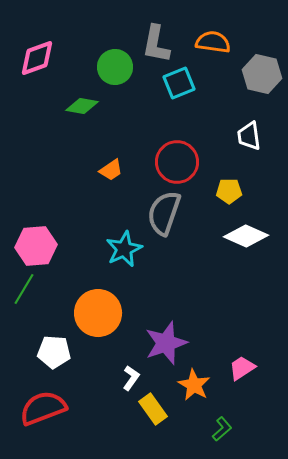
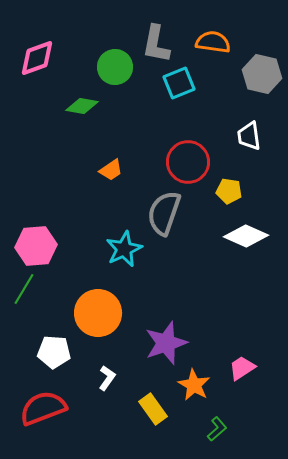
red circle: moved 11 px right
yellow pentagon: rotated 10 degrees clockwise
white L-shape: moved 24 px left
green L-shape: moved 5 px left
